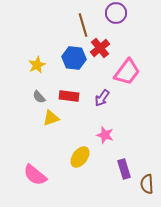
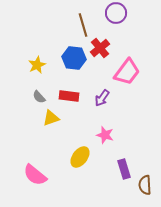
brown semicircle: moved 2 px left, 1 px down
